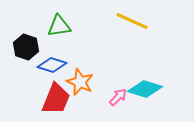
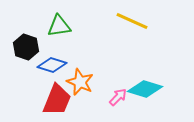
red trapezoid: moved 1 px right, 1 px down
